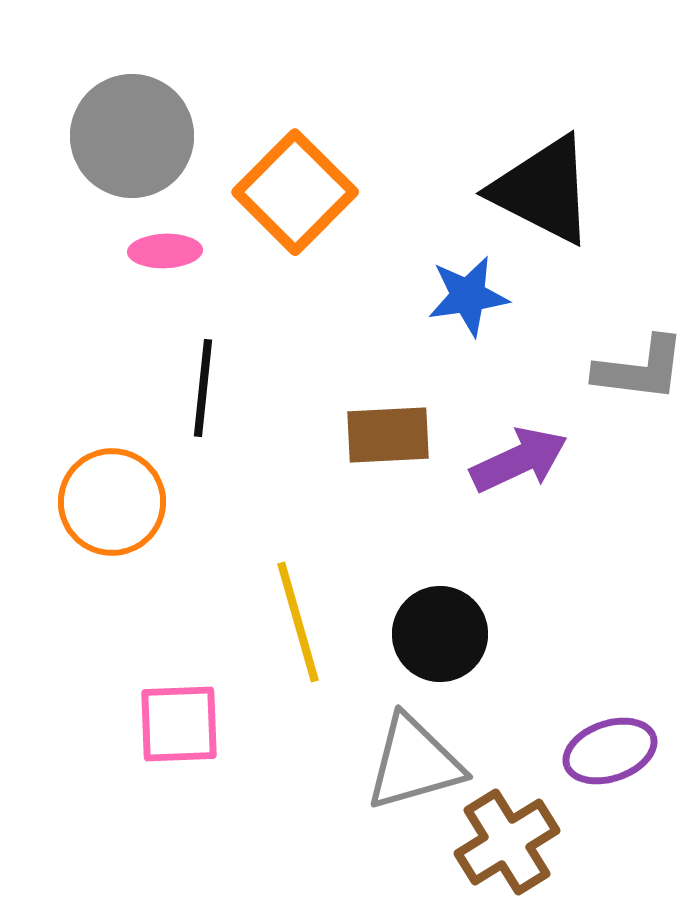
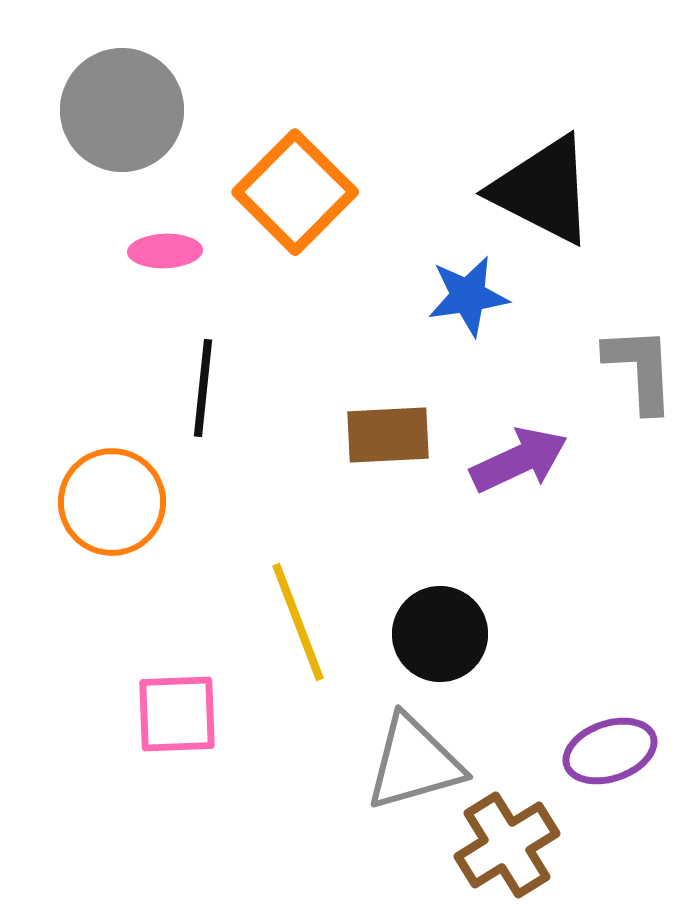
gray circle: moved 10 px left, 26 px up
gray L-shape: rotated 100 degrees counterclockwise
yellow line: rotated 5 degrees counterclockwise
pink square: moved 2 px left, 10 px up
brown cross: moved 3 px down
